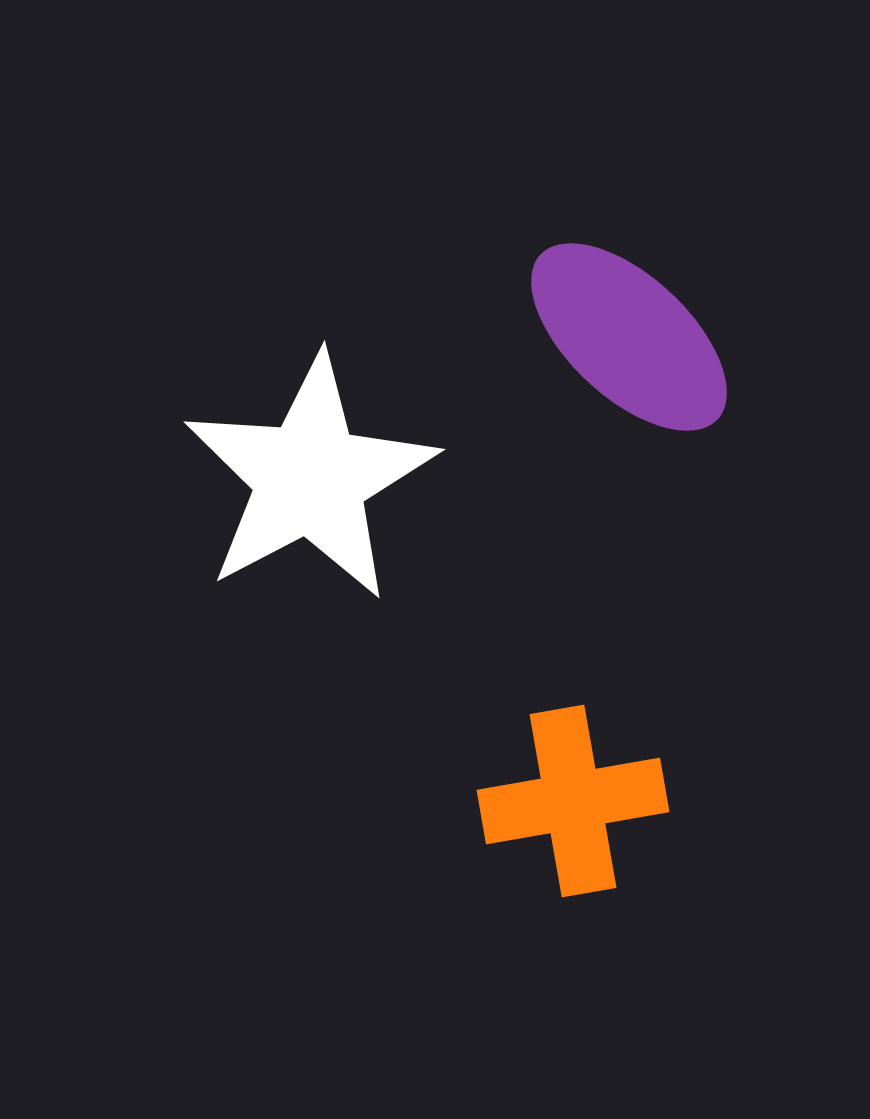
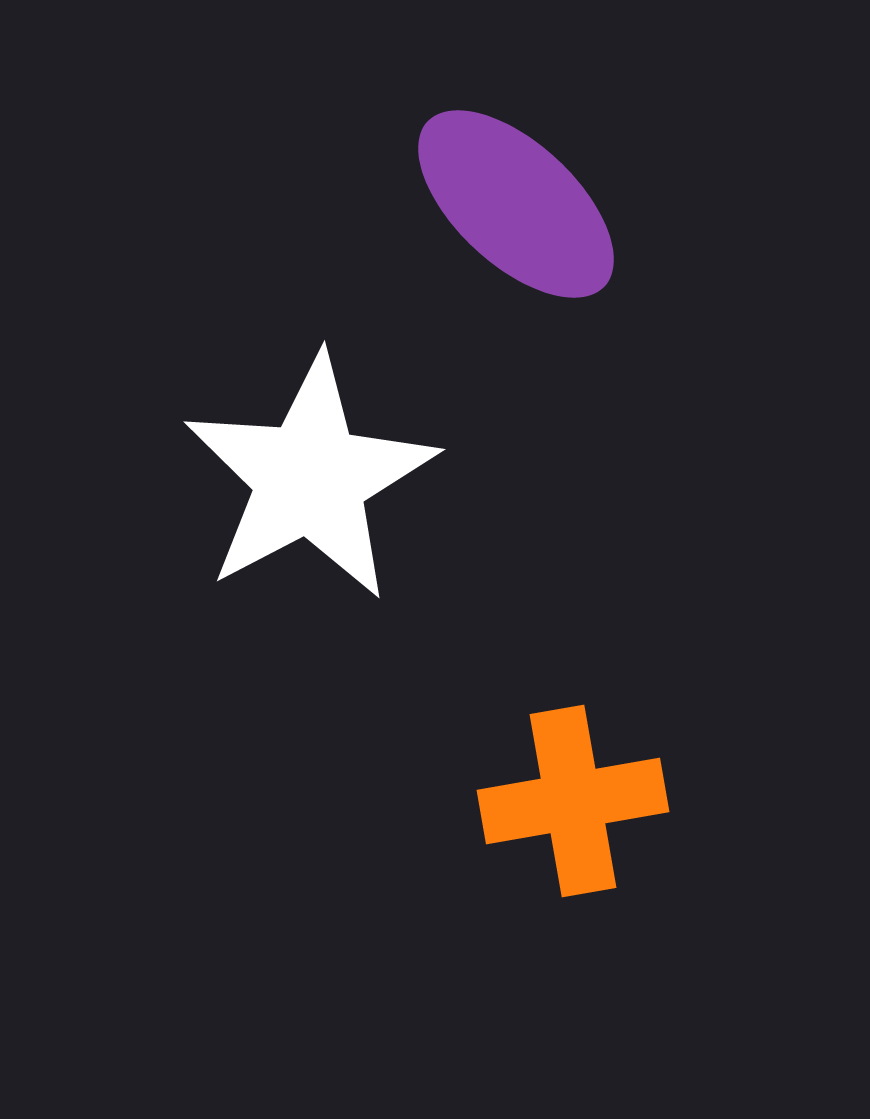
purple ellipse: moved 113 px left, 133 px up
